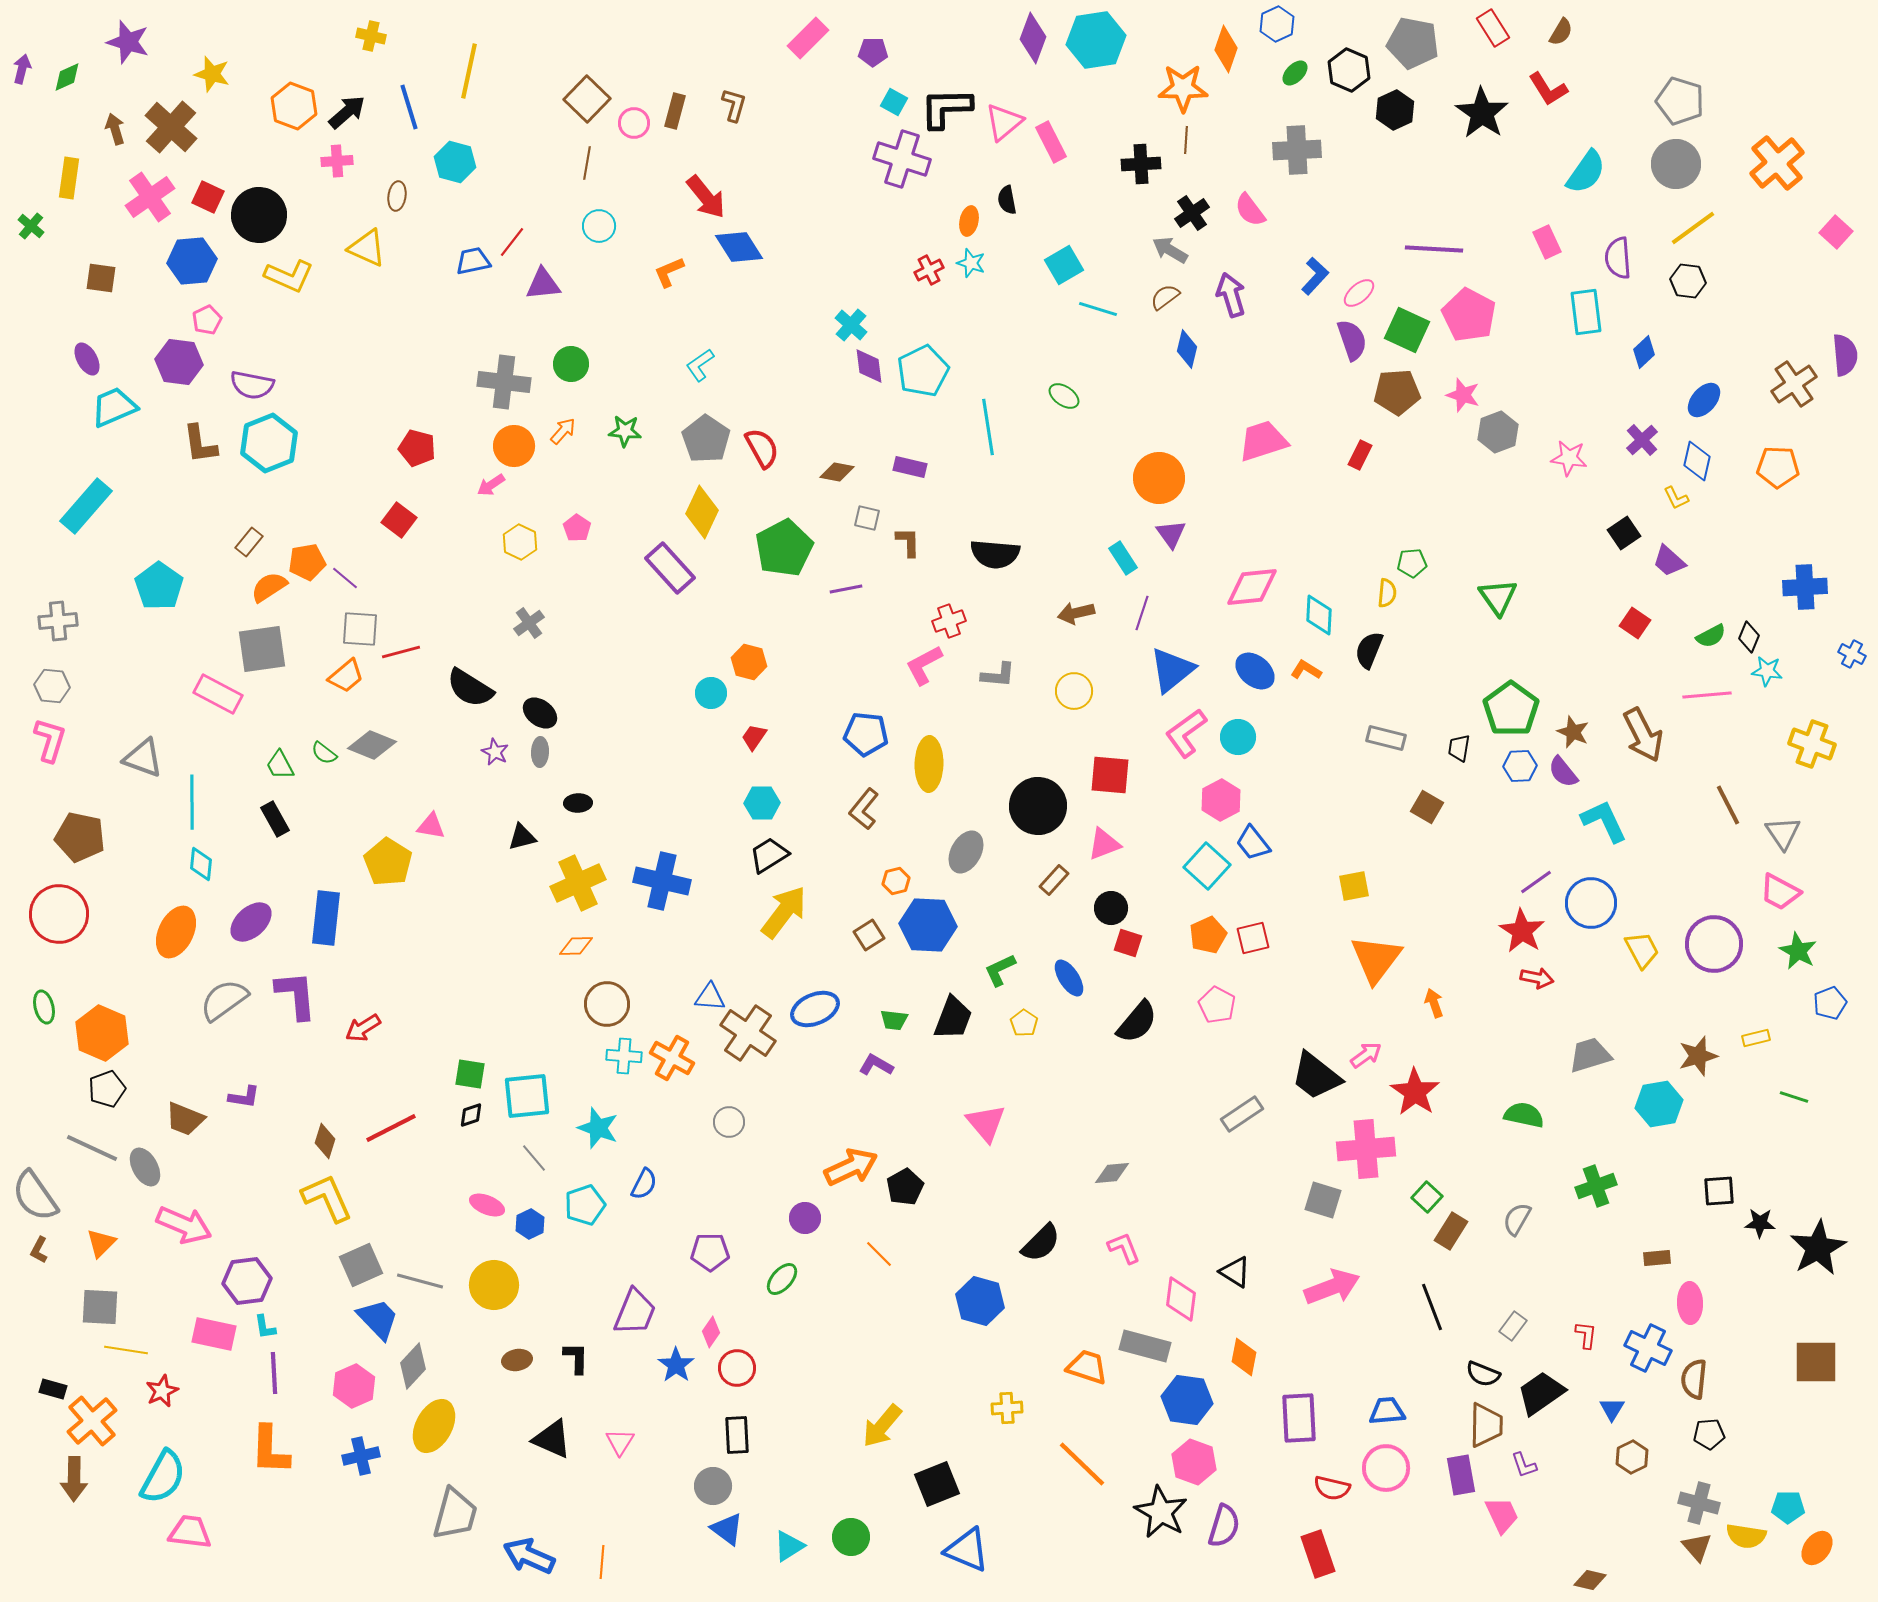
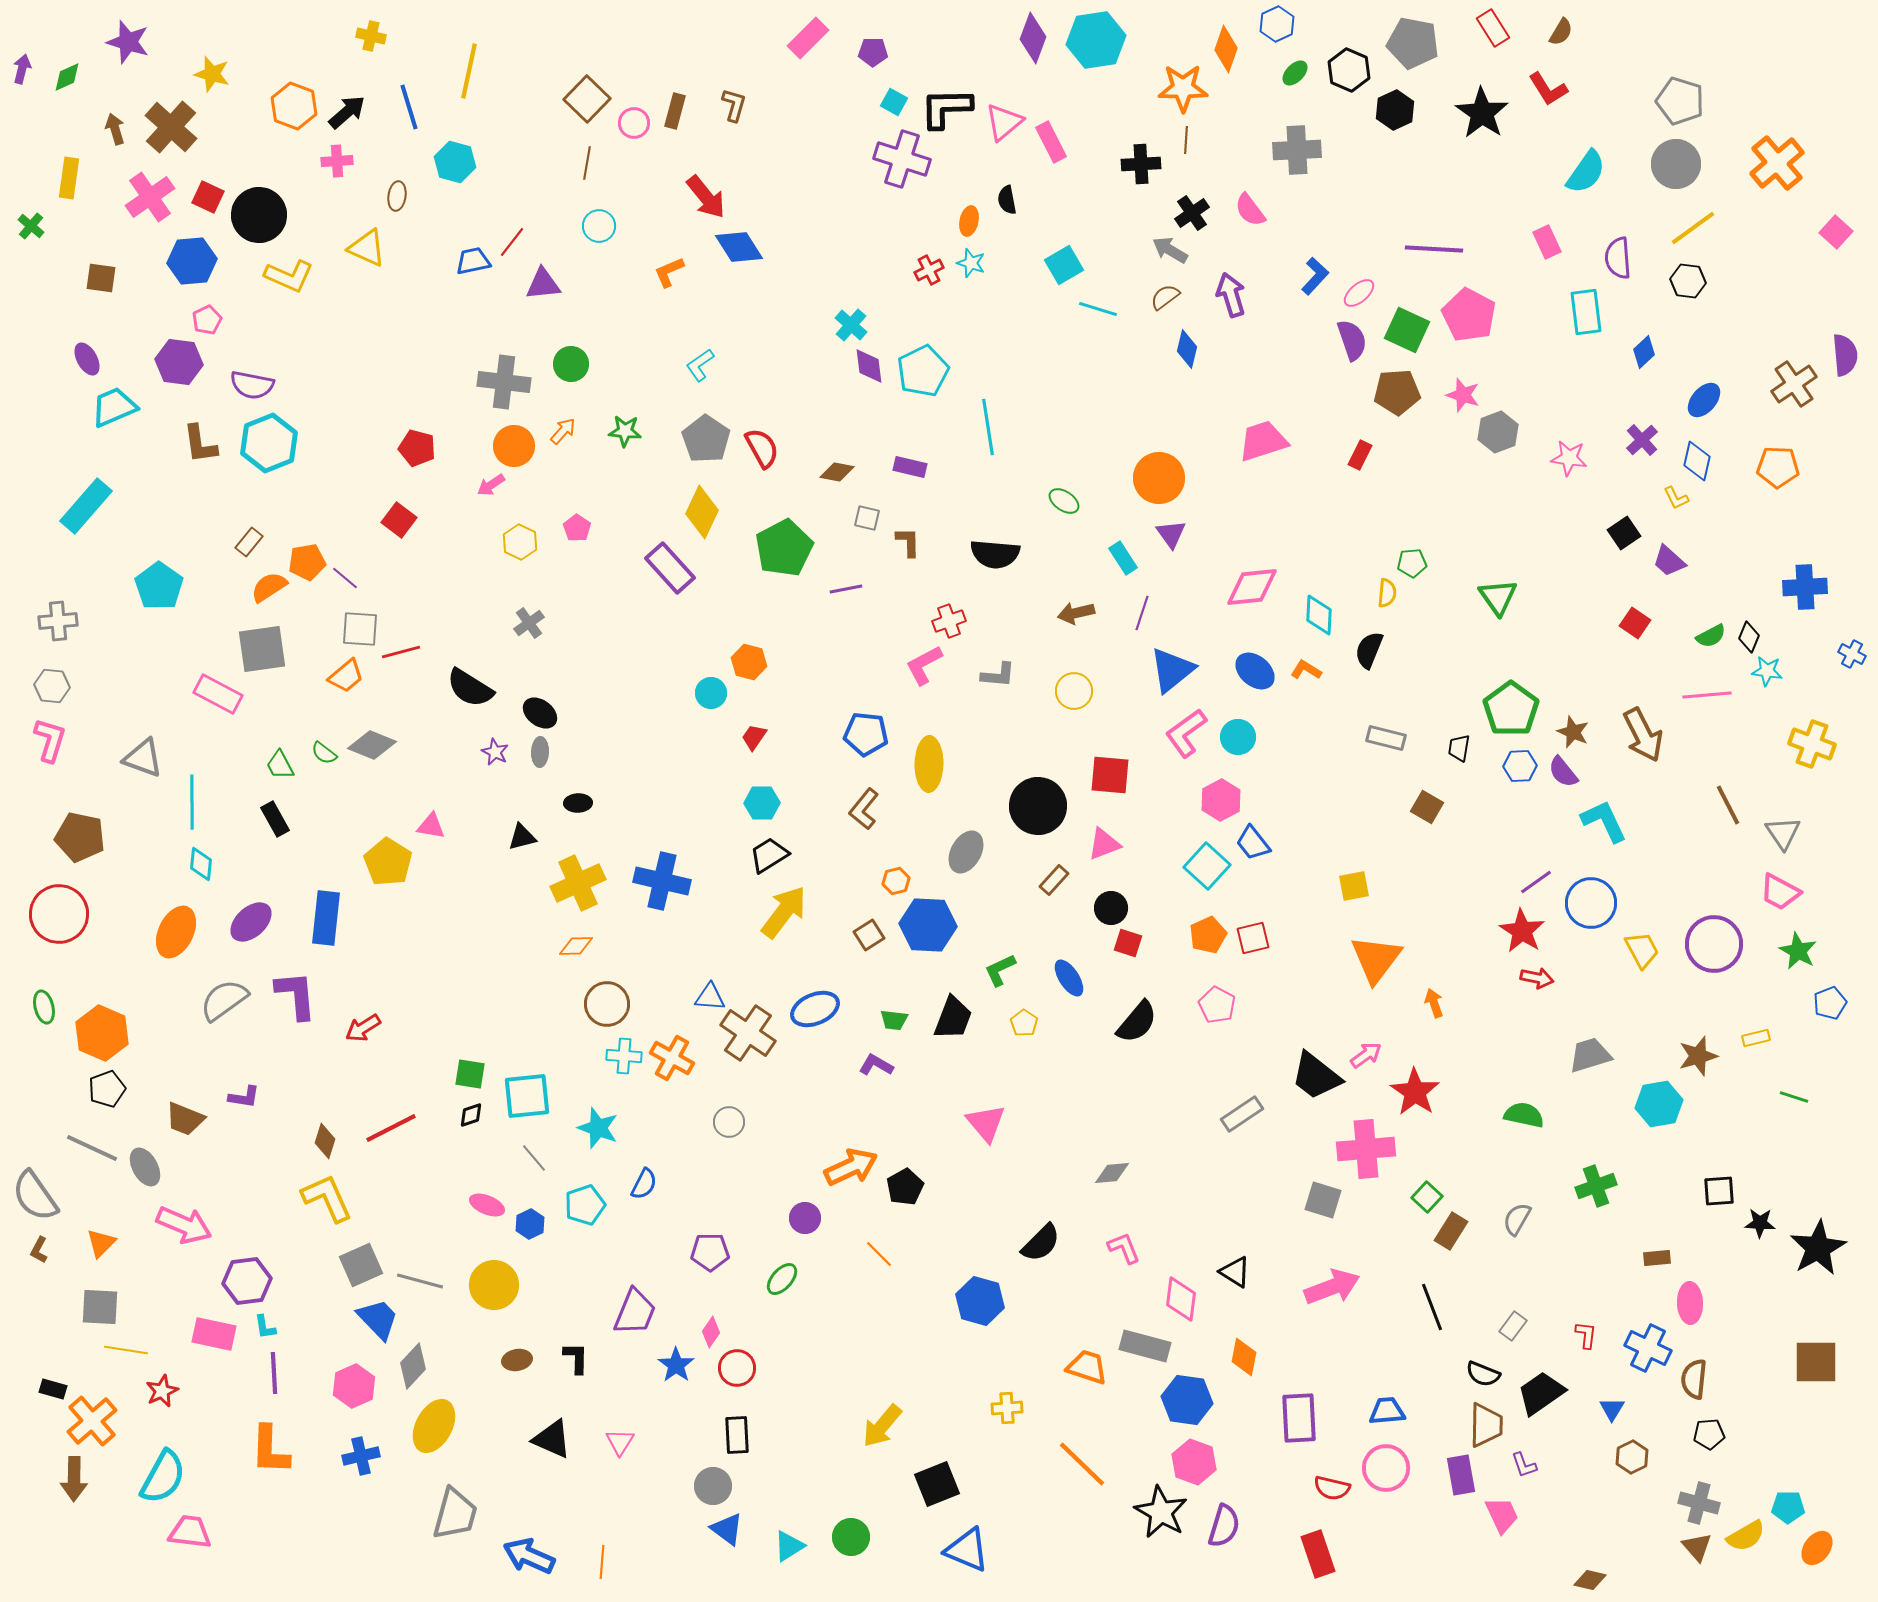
green ellipse at (1064, 396): moved 105 px down
yellow semicircle at (1746, 1536): rotated 39 degrees counterclockwise
